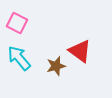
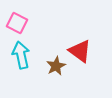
cyan arrow: moved 2 px right, 3 px up; rotated 28 degrees clockwise
brown star: rotated 12 degrees counterclockwise
